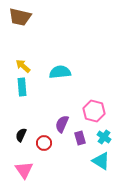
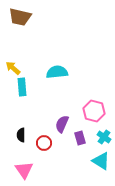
yellow arrow: moved 10 px left, 2 px down
cyan semicircle: moved 3 px left
black semicircle: rotated 24 degrees counterclockwise
